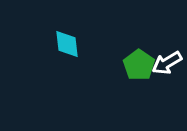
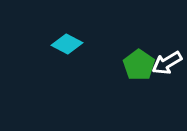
cyan diamond: rotated 56 degrees counterclockwise
